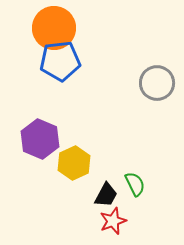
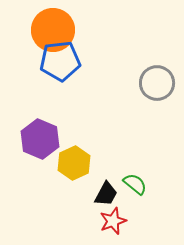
orange circle: moved 1 px left, 2 px down
green semicircle: rotated 25 degrees counterclockwise
black trapezoid: moved 1 px up
